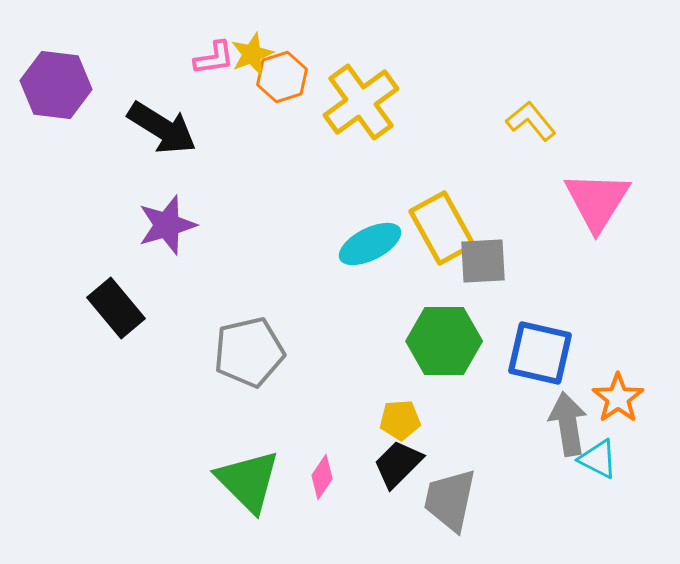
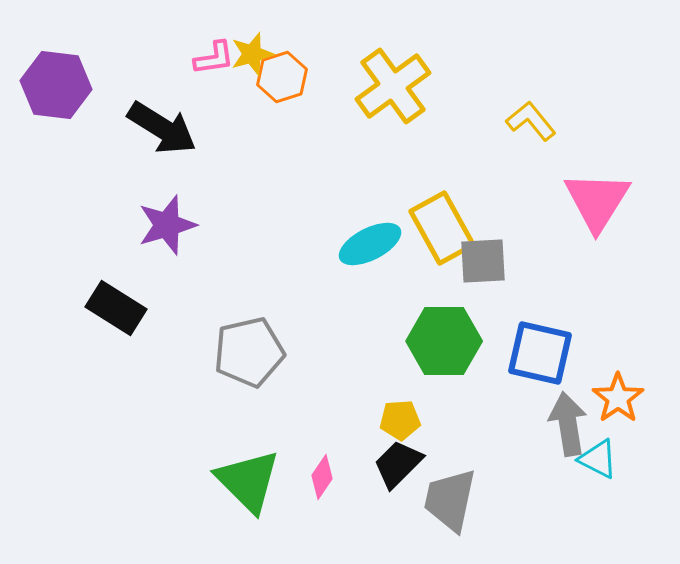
yellow star: rotated 6 degrees clockwise
yellow cross: moved 32 px right, 16 px up
black rectangle: rotated 18 degrees counterclockwise
